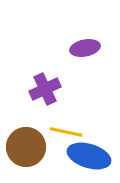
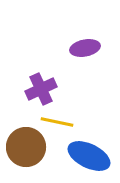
purple cross: moved 4 px left
yellow line: moved 9 px left, 10 px up
blue ellipse: rotated 9 degrees clockwise
